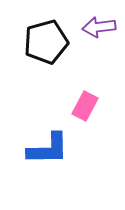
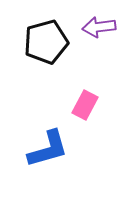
pink rectangle: moved 1 px up
blue L-shape: rotated 15 degrees counterclockwise
